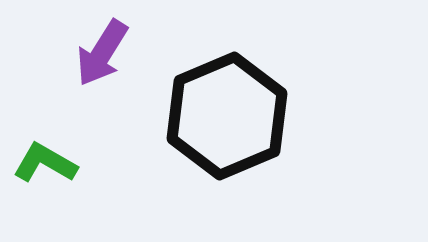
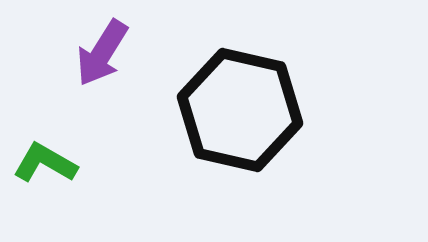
black hexagon: moved 13 px right, 6 px up; rotated 24 degrees counterclockwise
